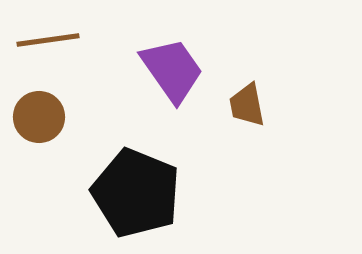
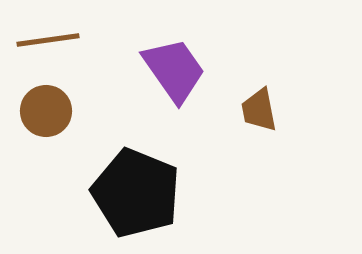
purple trapezoid: moved 2 px right
brown trapezoid: moved 12 px right, 5 px down
brown circle: moved 7 px right, 6 px up
